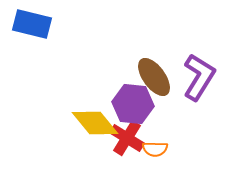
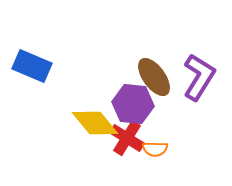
blue rectangle: moved 42 px down; rotated 9 degrees clockwise
